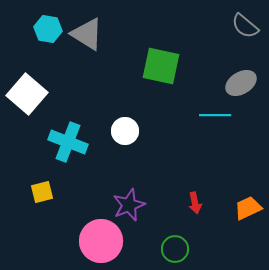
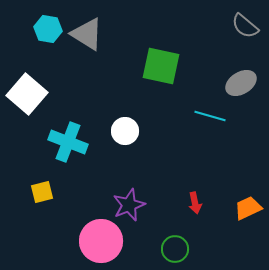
cyan line: moved 5 px left, 1 px down; rotated 16 degrees clockwise
